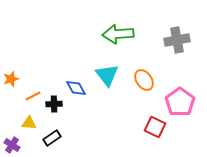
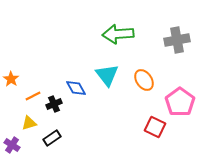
orange star: rotated 21 degrees counterclockwise
black cross: rotated 21 degrees counterclockwise
yellow triangle: rotated 21 degrees counterclockwise
